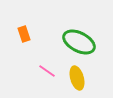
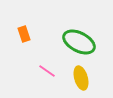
yellow ellipse: moved 4 px right
